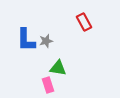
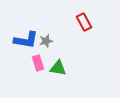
blue L-shape: rotated 80 degrees counterclockwise
pink rectangle: moved 10 px left, 22 px up
